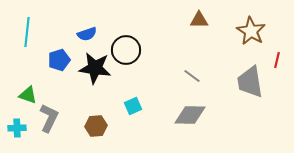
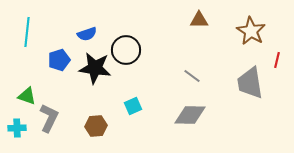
gray trapezoid: moved 1 px down
green triangle: moved 1 px left, 1 px down
